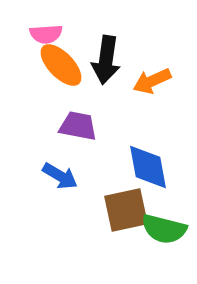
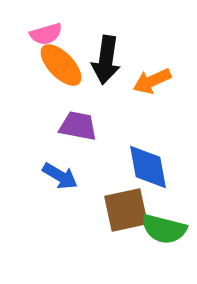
pink semicircle: rotated 12 degrees counterclockwise
